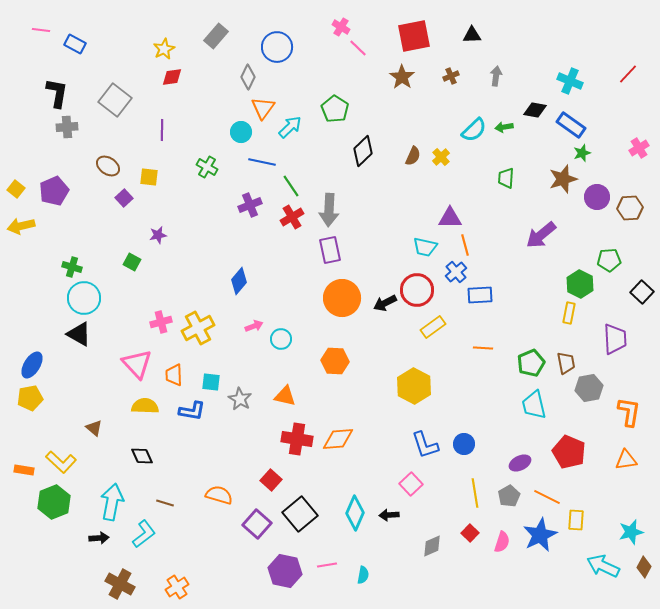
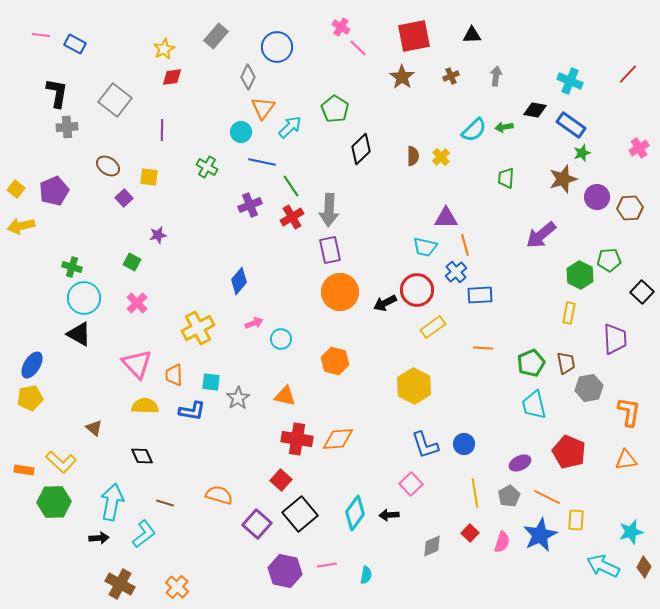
pink line at (41, 30): moved 5 px down
black diamond at (363, 151): moved 2 px left, 2 px up
brown semicircle at (413, 156): rotated 24 degrees counterclockwise
purple triangle at (450, 218): moved 4 px left
green hexagon at (580, 284): moved 9 px up
orange circle at (342, 298): moved 2 px left, 6 px up
pink cross at (161, 322): moved 24 px left, 19 px up; rotated 30 degrees counterclockwise
pink arrow at (254, 326): moved 3 px up
orange hexagon at (335, 361): rotated 12 degrees clockwise
gray star at (240, 399): moved 2 px left, 1 px up; rotated 10 degrees clockwise
red square at (271, 480): moved 10 px right
green hexagon at (54, 502): rotated 20 degrees clockwise
cyan diamond at (355, 513): rotated 12 degrees clockwise
cyan semicircle at (363, 575): moved 3 px right
orange cross at (177, 587): rotated 15 degrees counterclockwise
